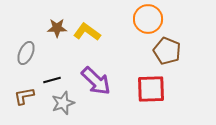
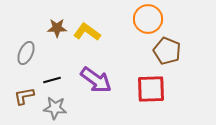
purple arrow: moved 1 px up; rotated 8 degrees counterclockwise
gray star: moved 8 px left, 5 px down; rotated 25 degrees clockwise
